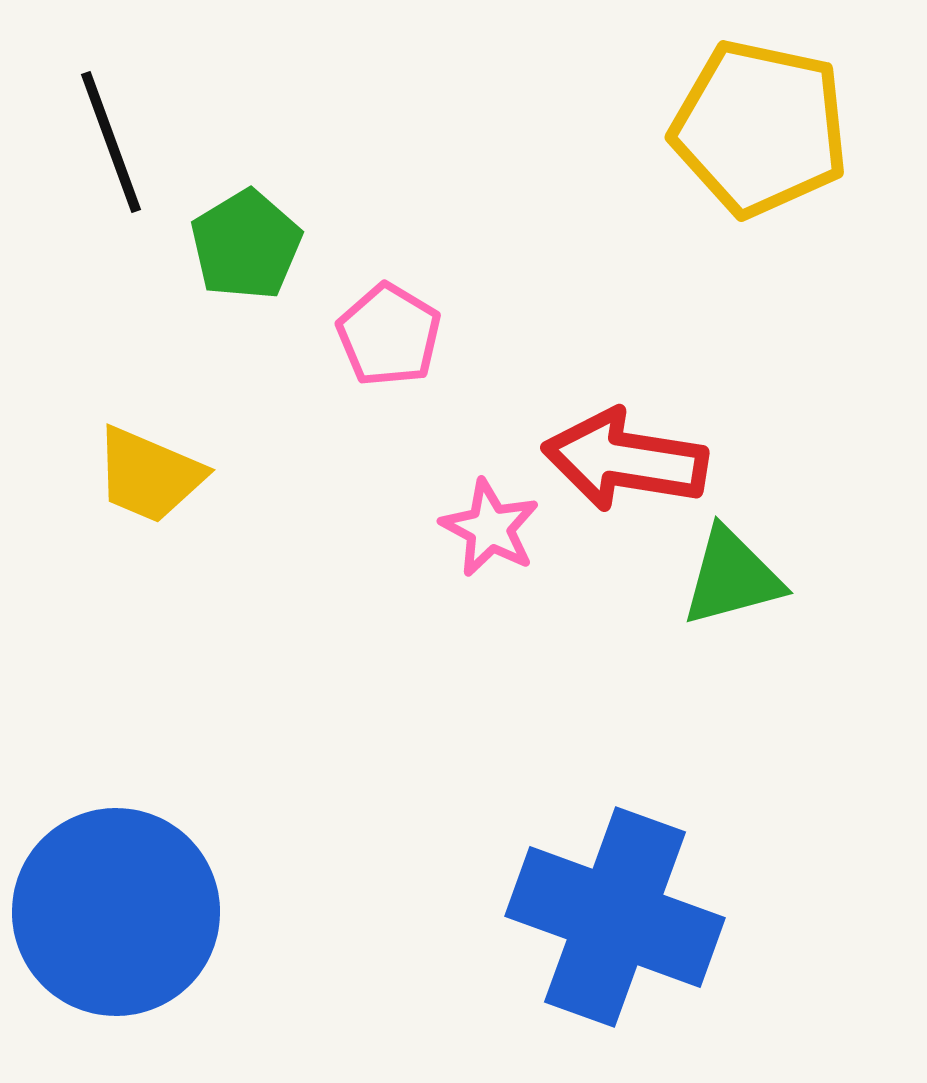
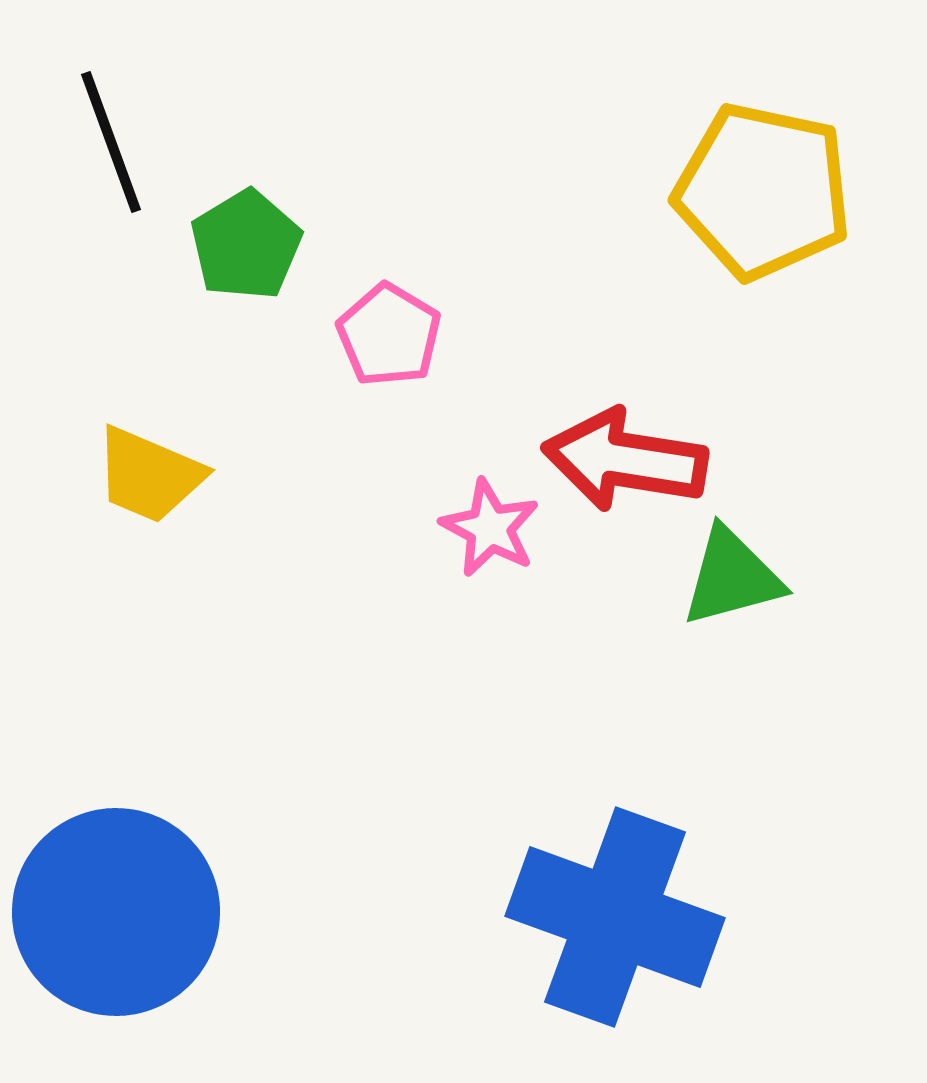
yellow pentagon: moved 3 px right, 63 px down
